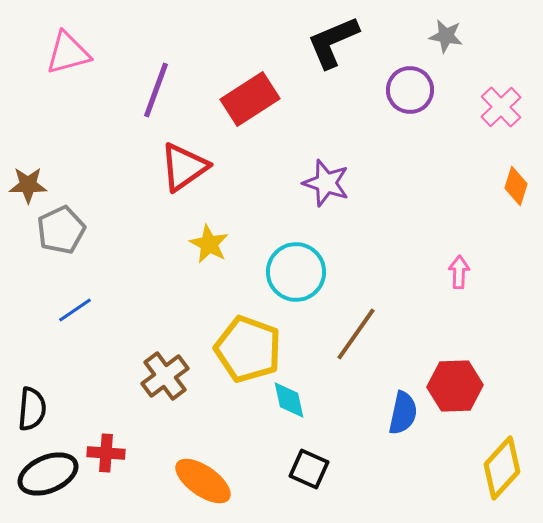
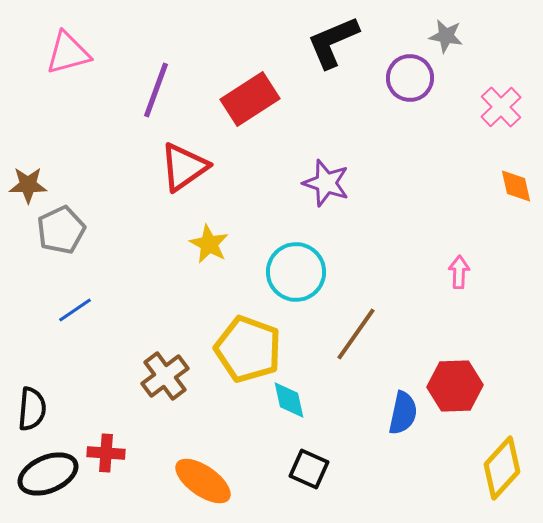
purple circle: moved 12 px up
orange diamond: rotated 30 degrees counterclockwise
